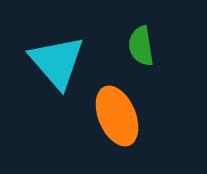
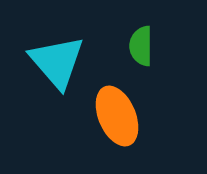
green semicircle: rotated 9 degrees clockwise
